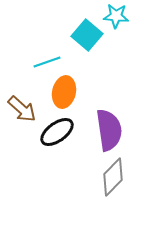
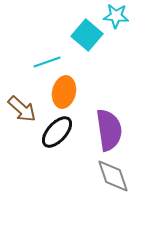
black ellipse: rotated 12 degrees counterclockwise
gray diamond: moved 1 px up; rotated 63 degrees counterclockwise
